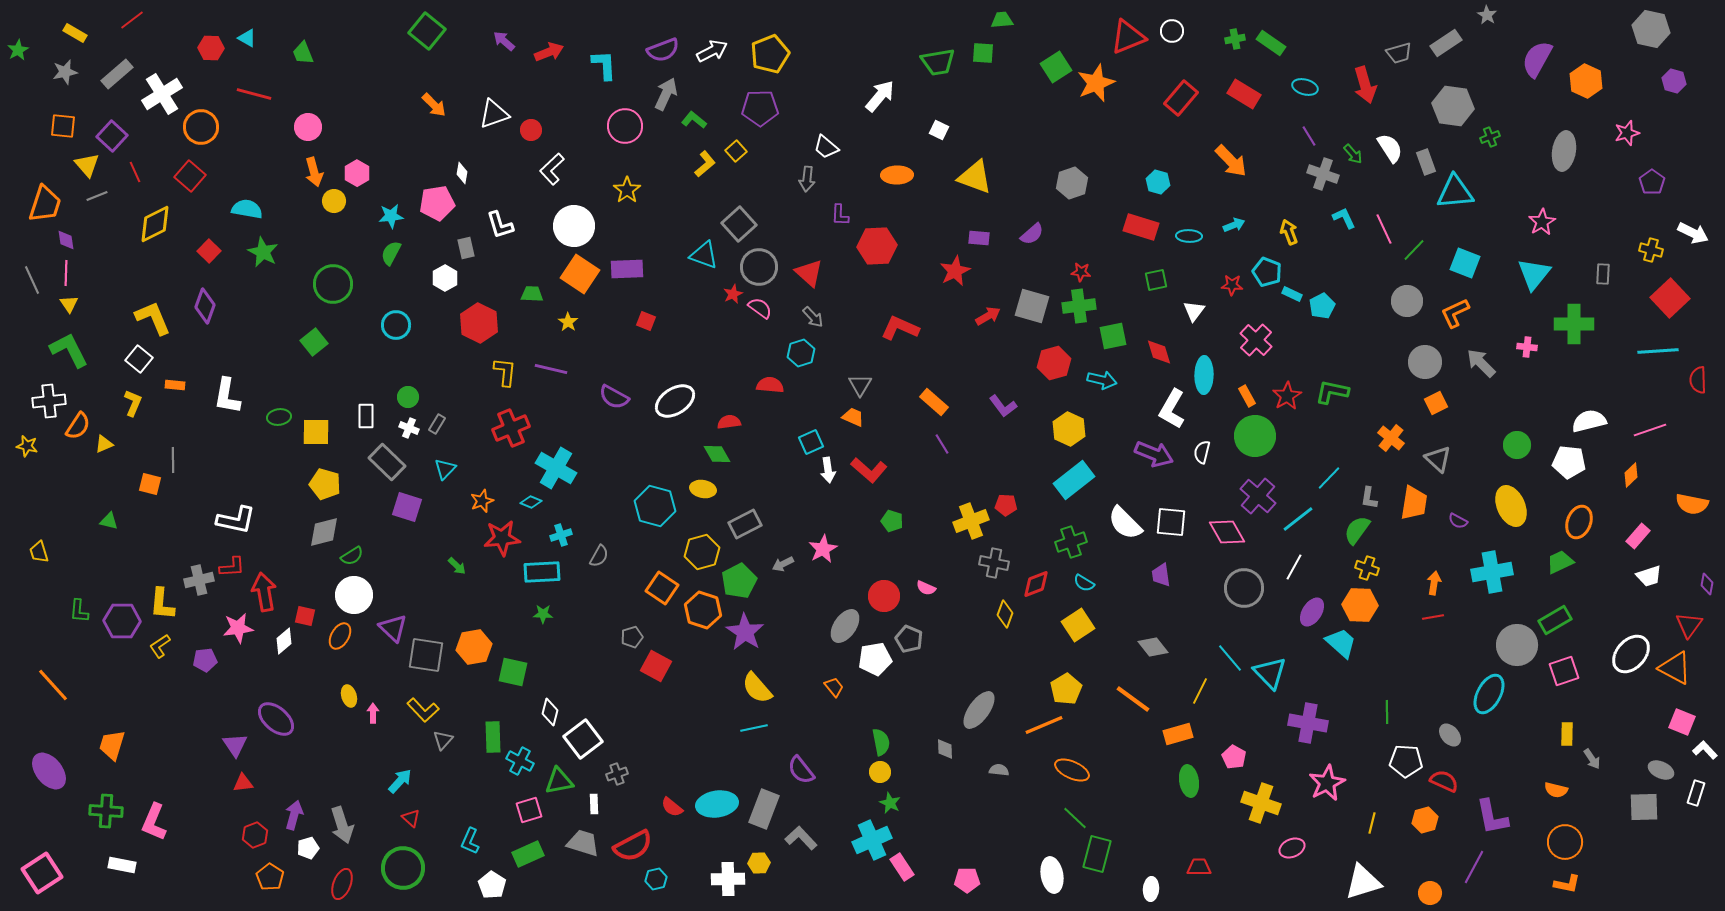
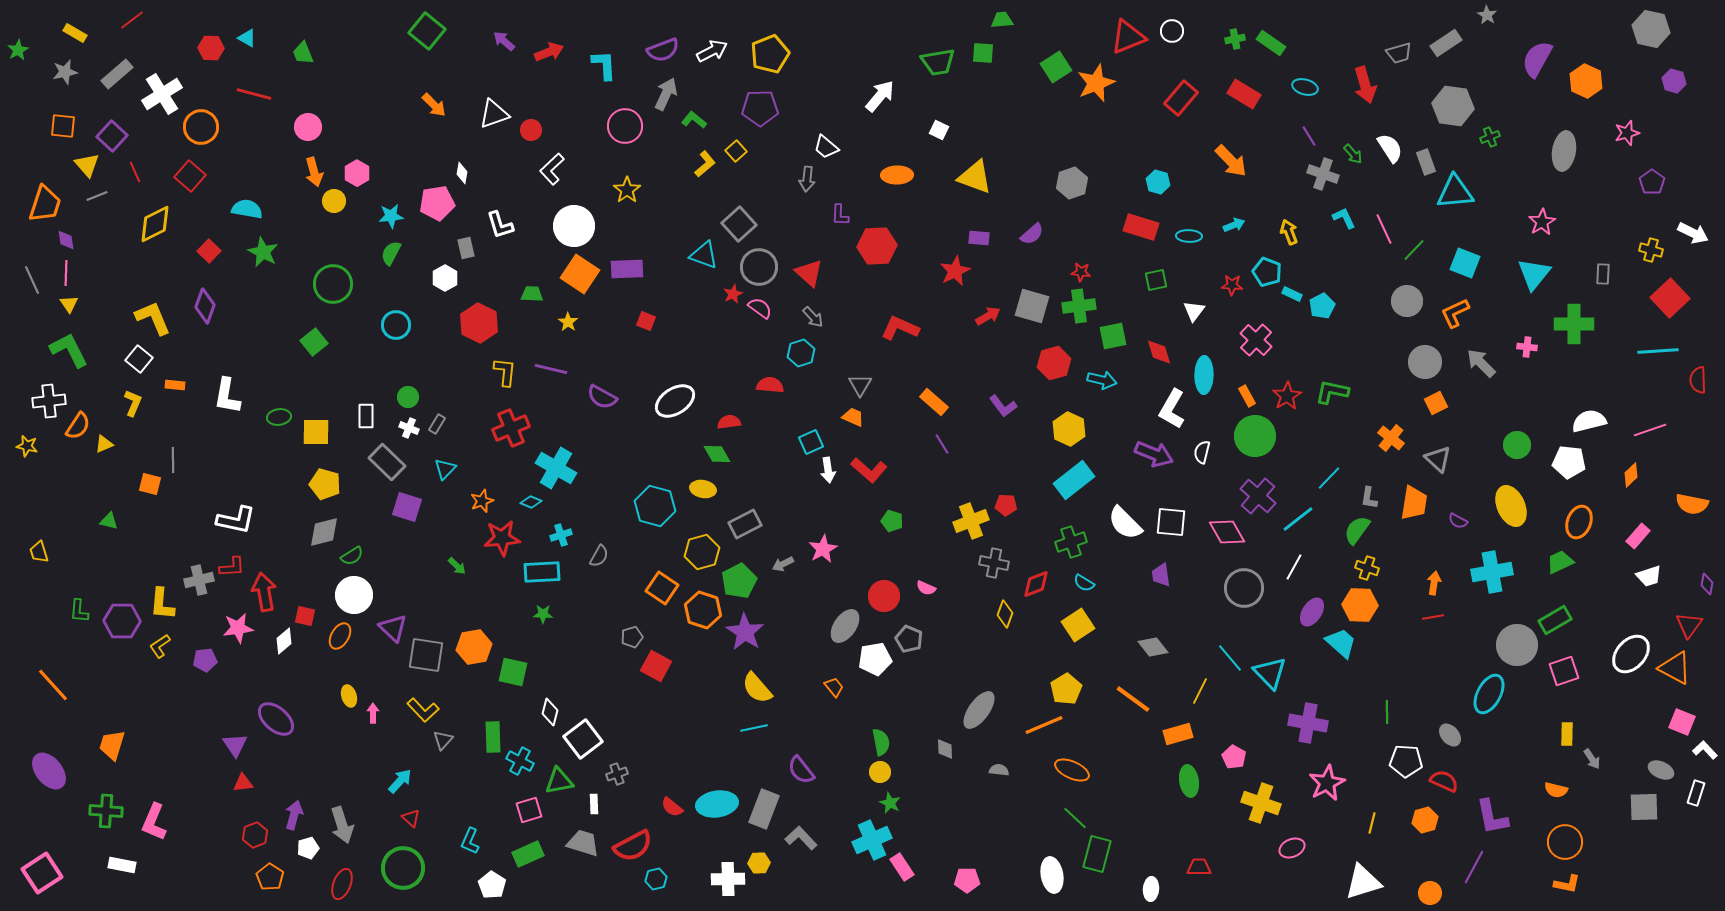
purple semicircle at (614, 397): moved 12 px left
